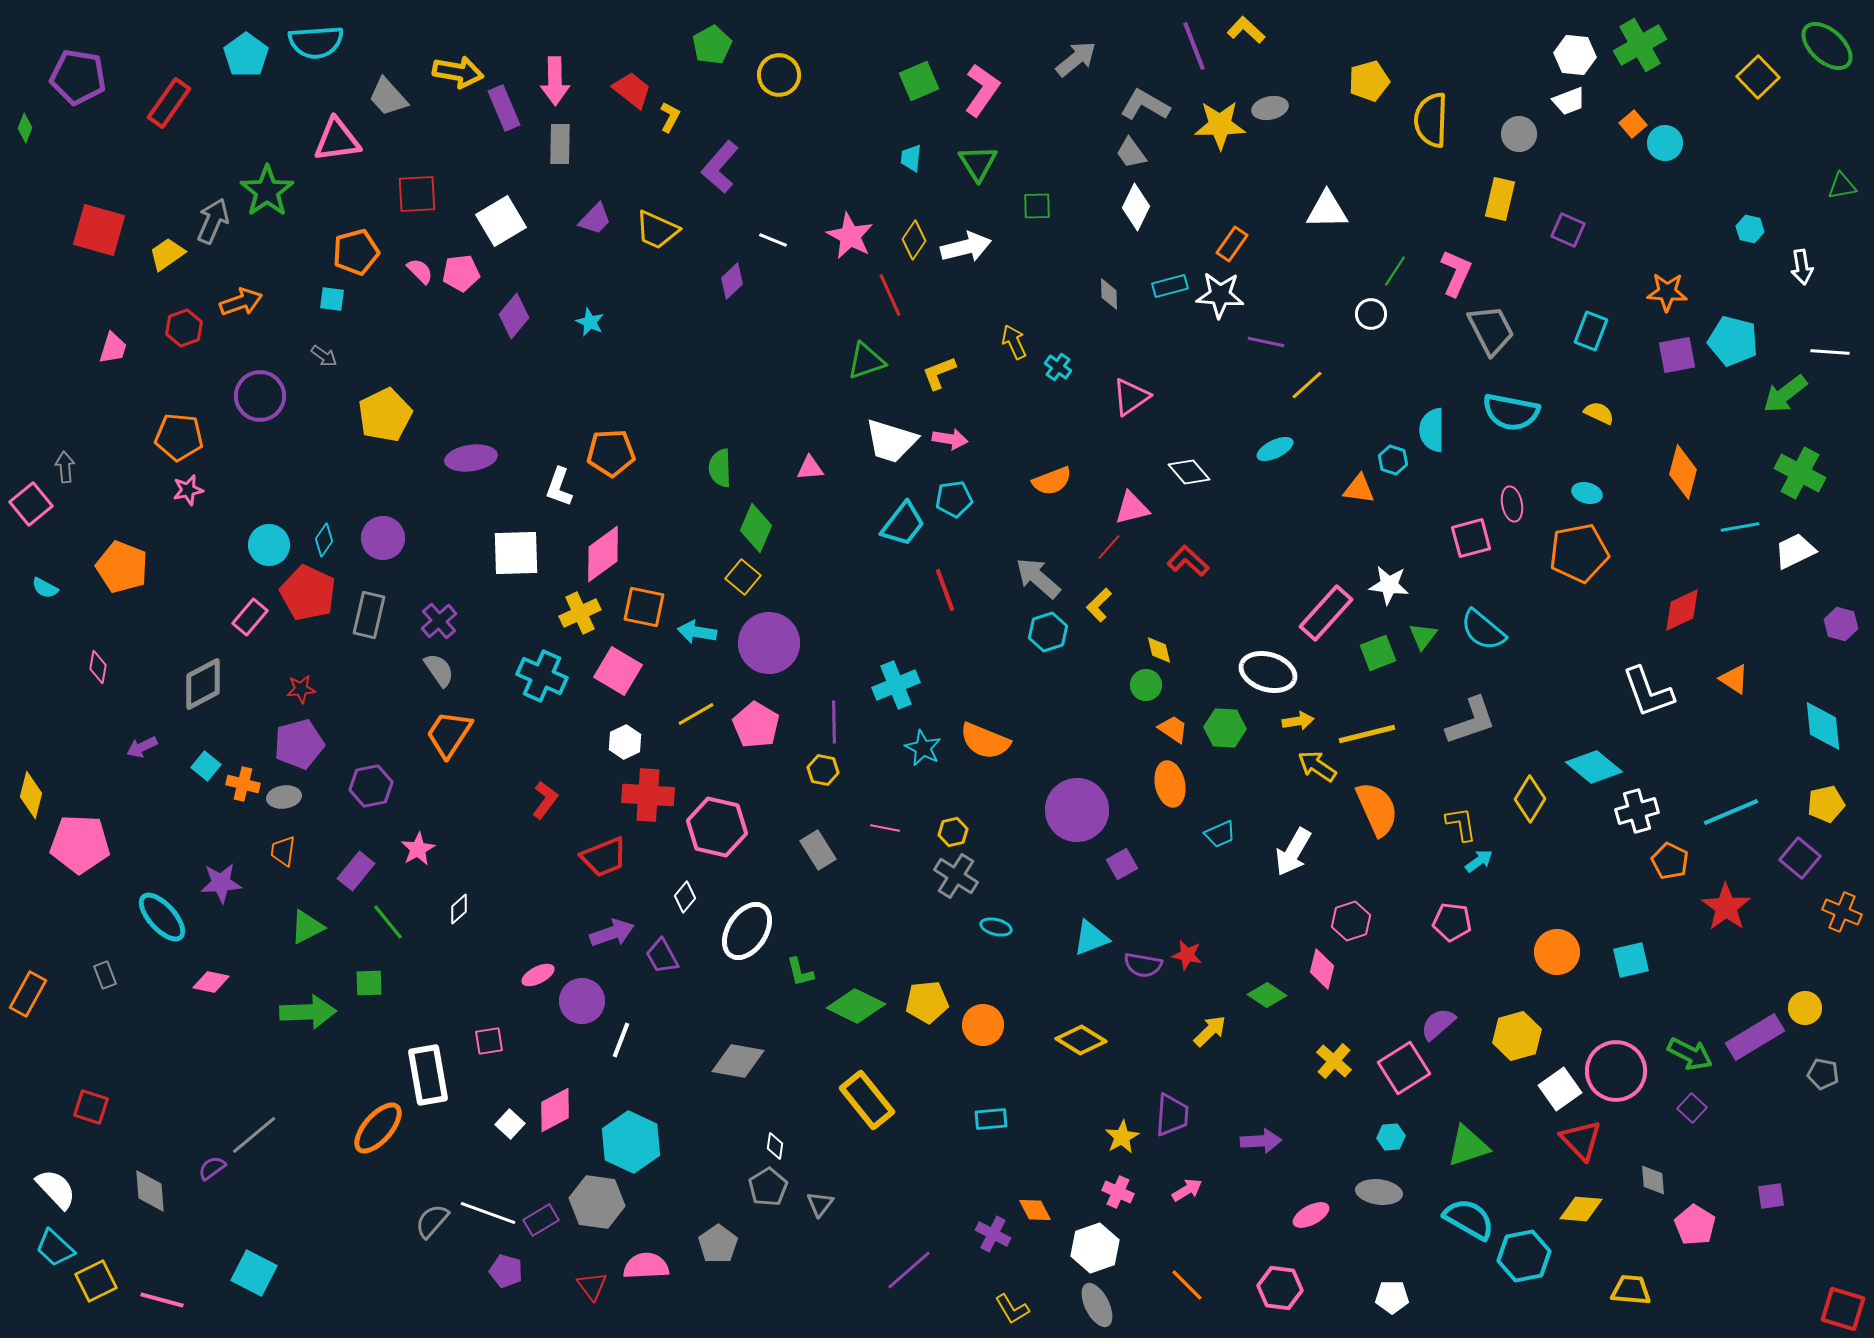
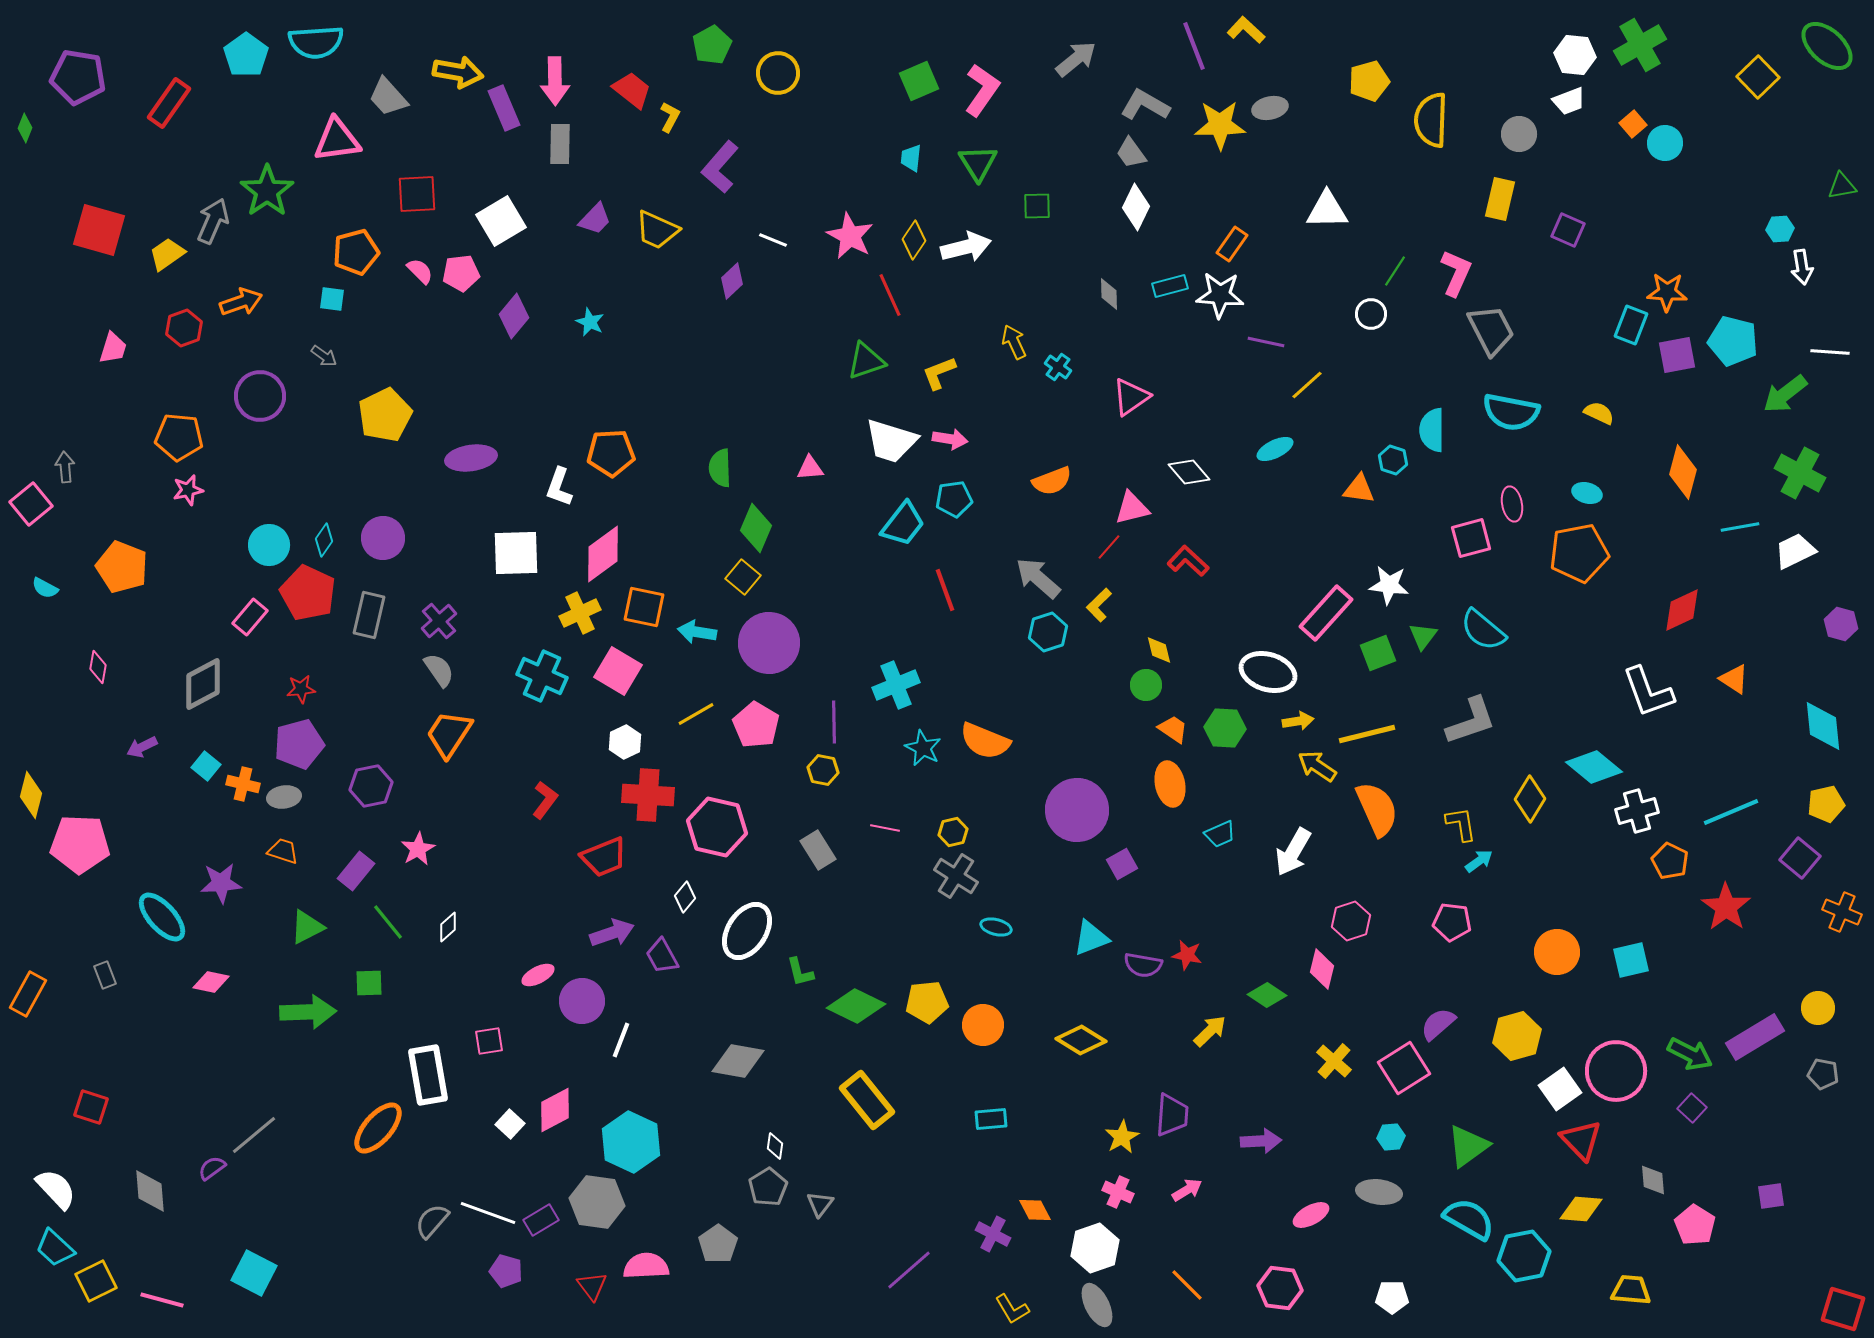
yellow circle at (779, 75): moved 1 px left, 2 px up
cyan hexagon at (1750, 229): moved 30 px right; rotated 16 degrees counterclockwise
cyan rectangle at (1591, 331): moved 40 px right, 6 px up
orange trapezoid at (283, 851): rotated 100 degrees clockwise
white diamond at (459, 909): moved 11 px left, 18 px down
yellow circle at (1805, 1008): moved 13 px right
green triangle at (1468, 1146): rotated 18 degrees counterclockwise
